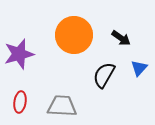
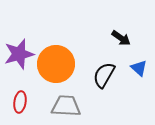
orange circle: moved 18 px left, 29 px down
blue triangle: rotated 30 degrees counterclockwise
gray trapezoid: moved 4 px right
